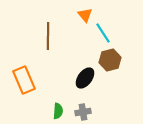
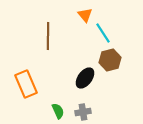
orange rectangle: moved 2 px right, 4 px down
green semicircle: rotated 28 degrees counterclockwise
